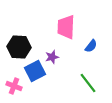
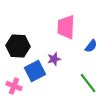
black hexagon: moved 1 px left, 1 px up
purple star: moved 2 px right, 2 px down
